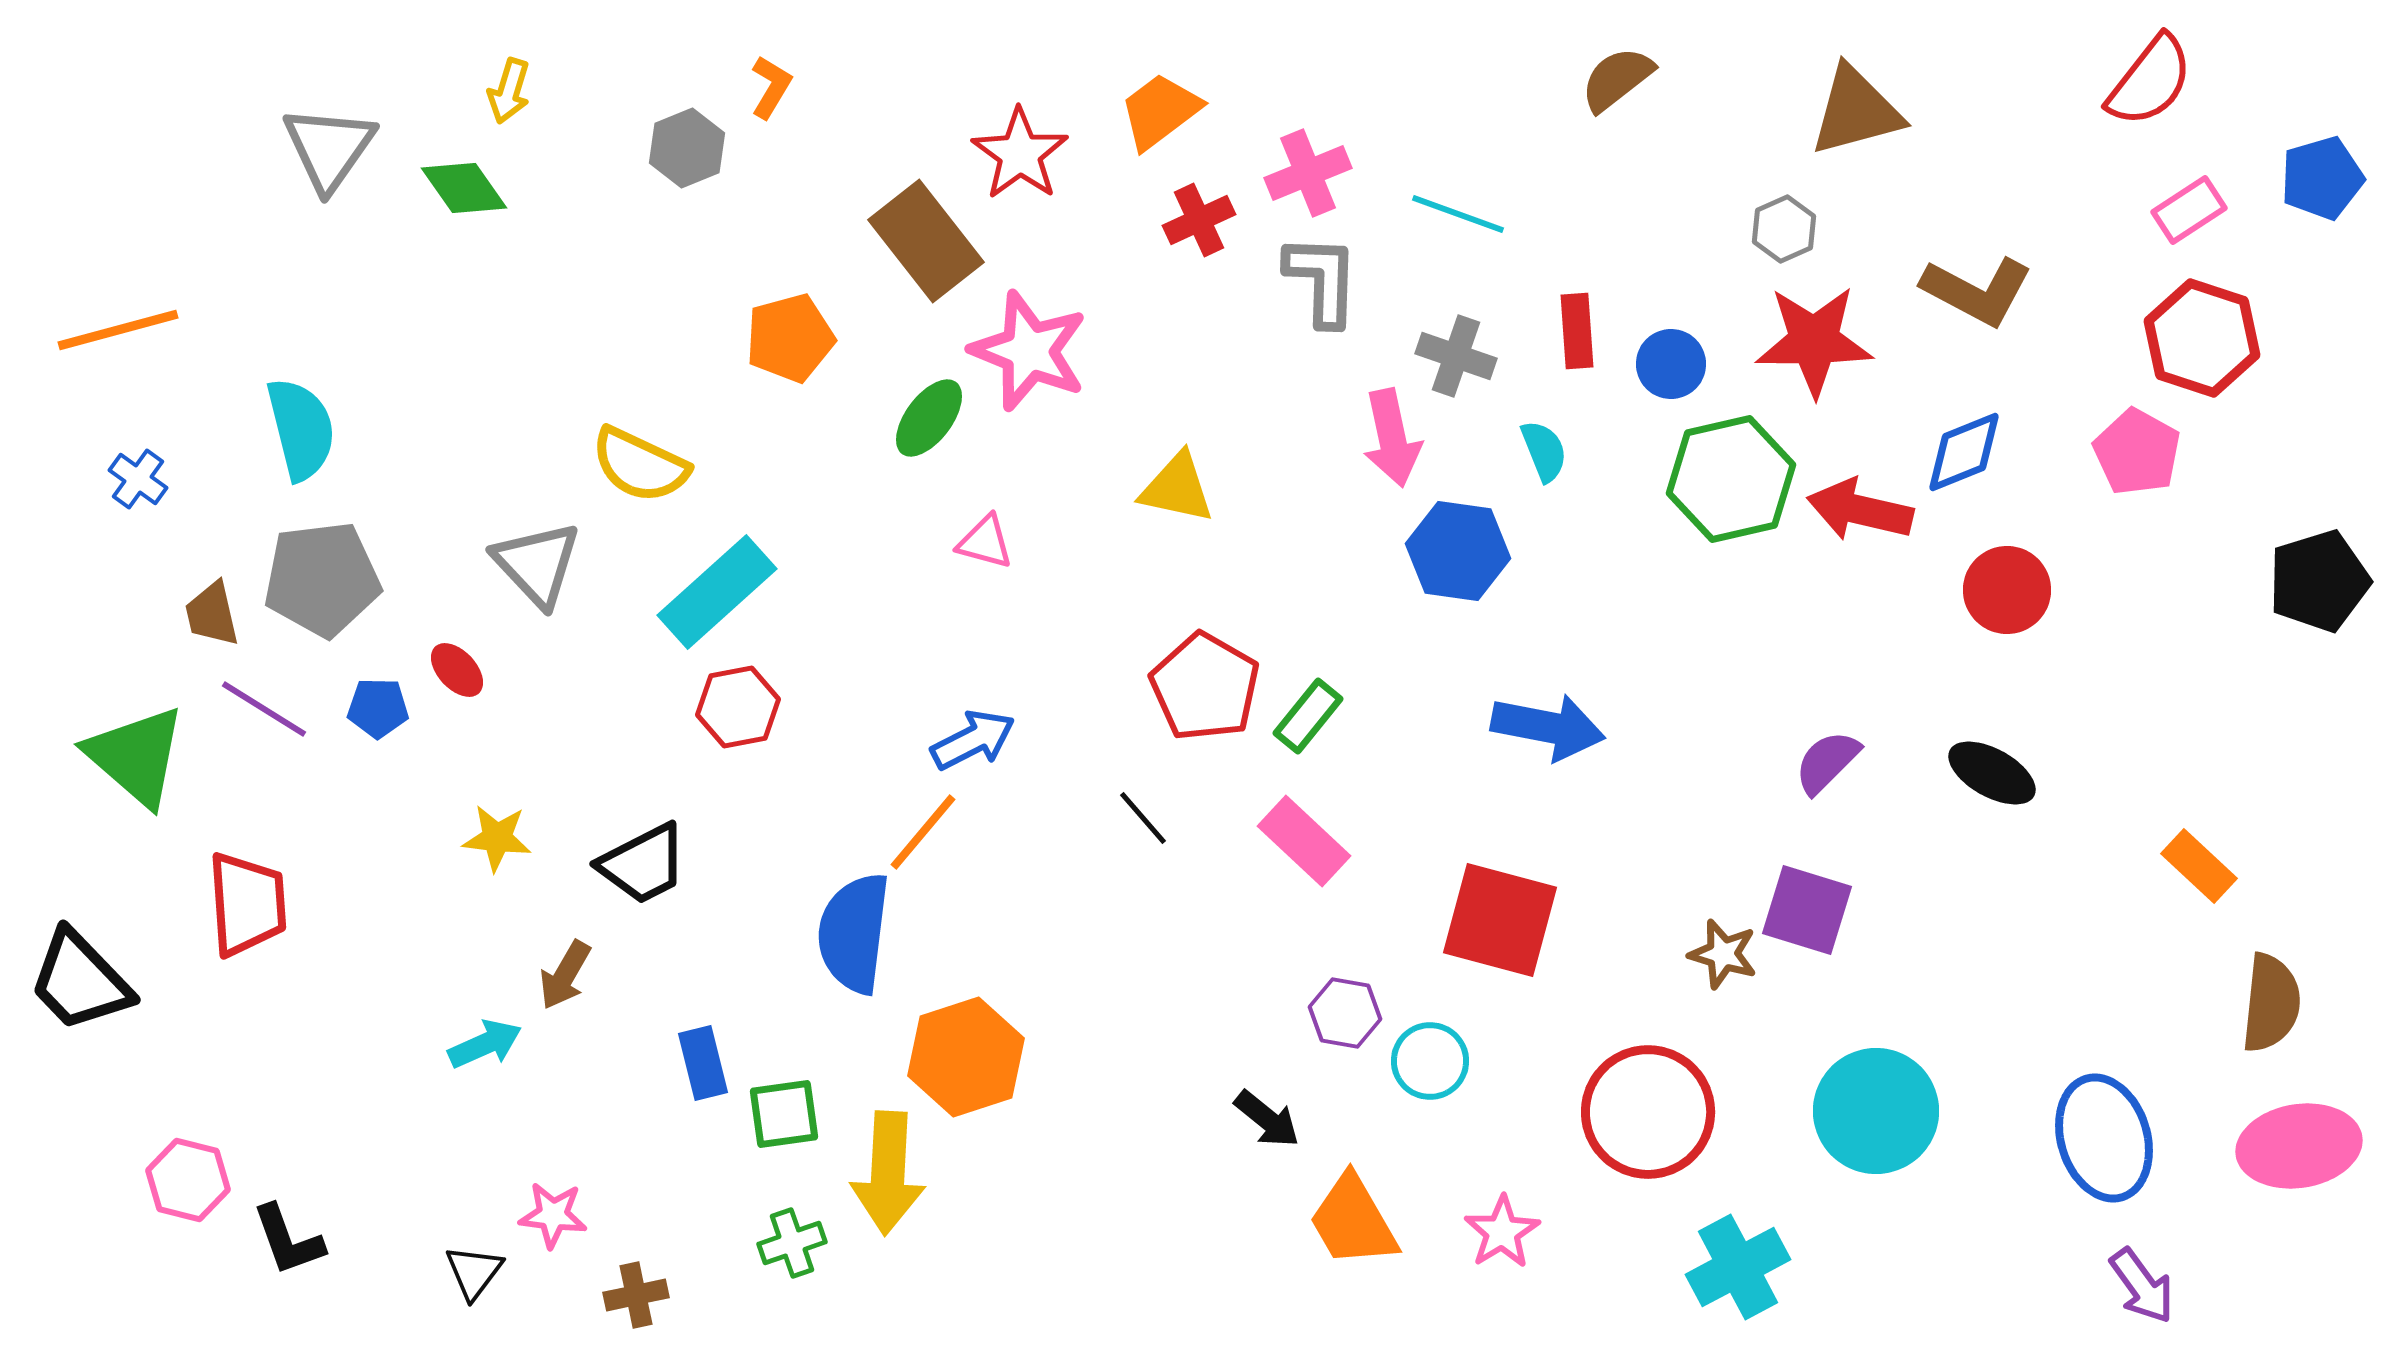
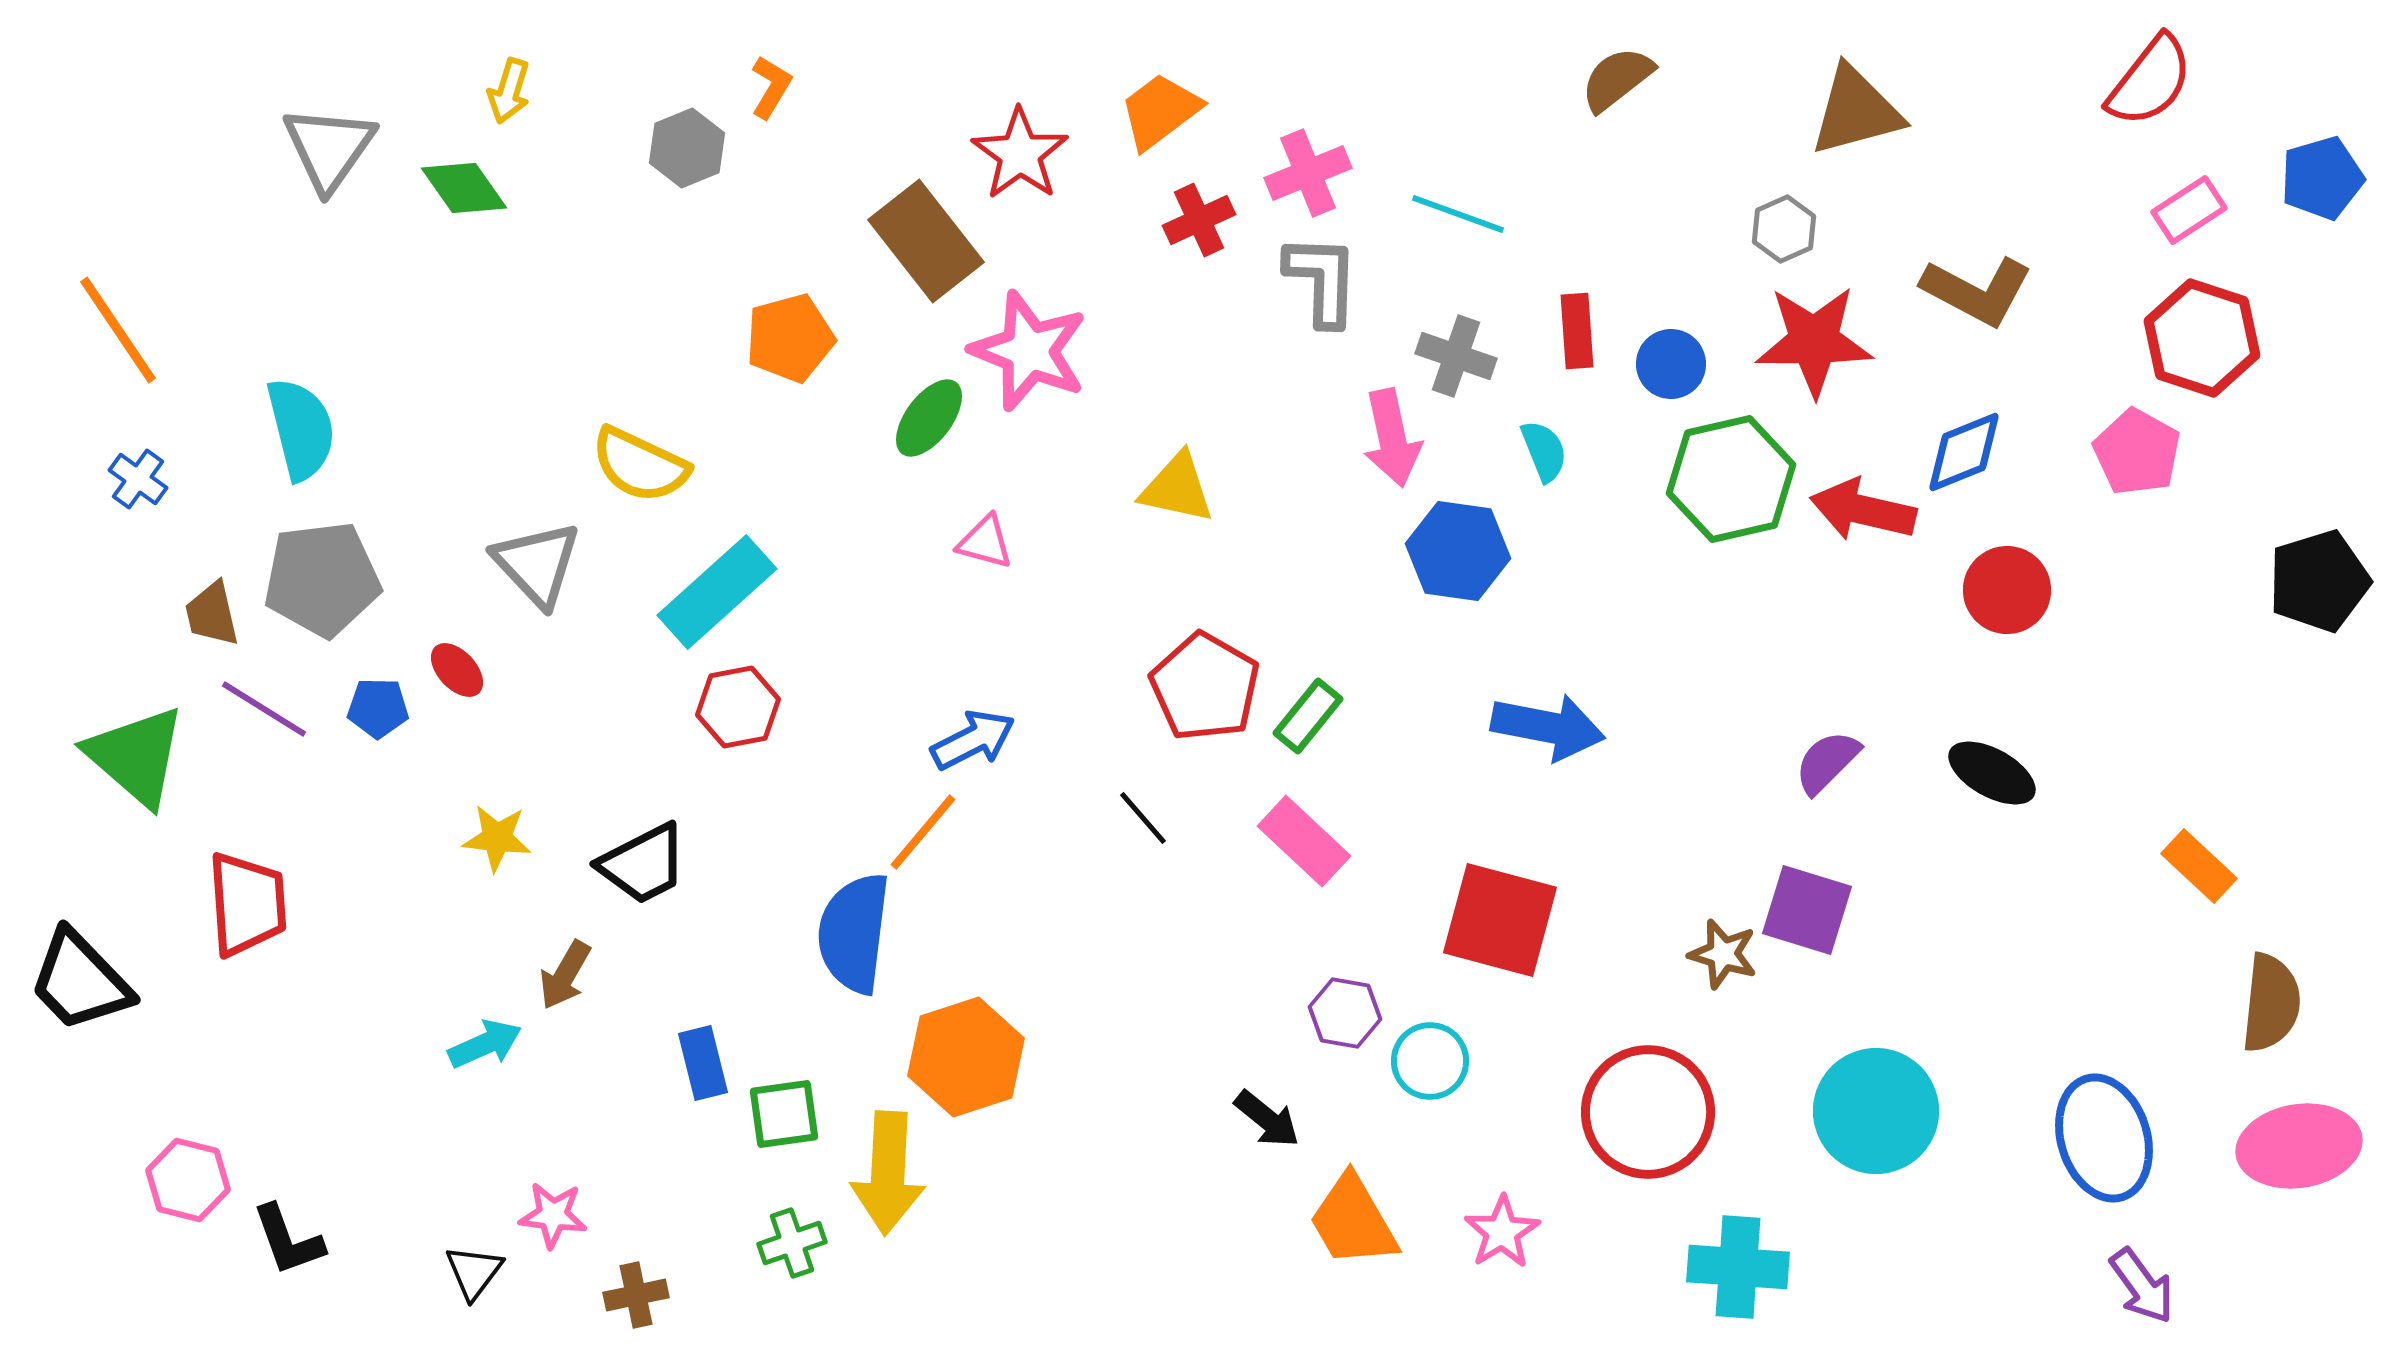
orange line at (118, 330): rotated 71 degrees clockwise
red arrow at (1860, 510): moved 3 px right
cyan cross at (1738, 1267): rotated 32 degrees clockwise
